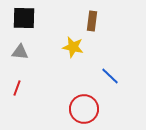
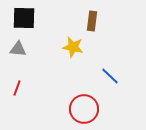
gray triangle: moved 2 px left, 3 px up
